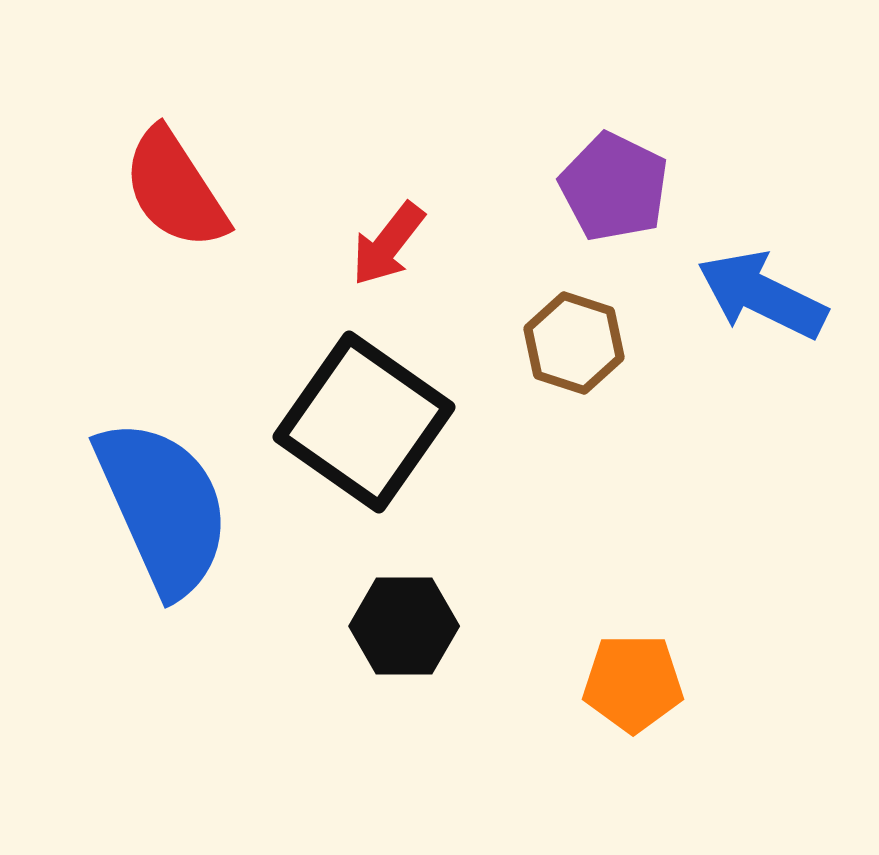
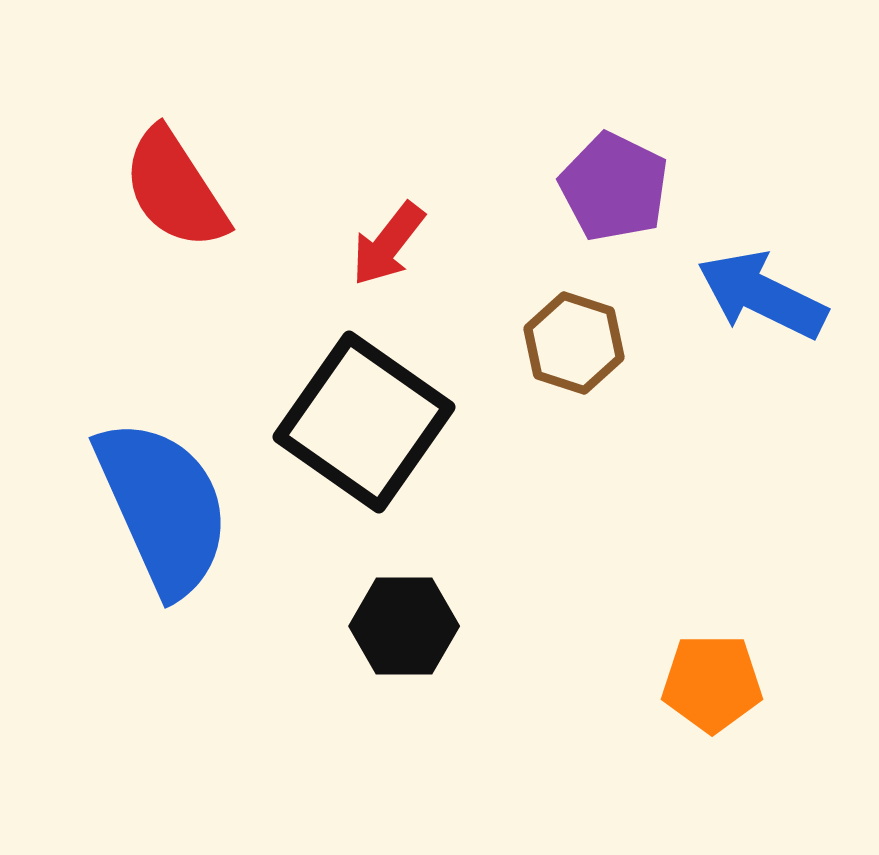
orange pentagon: moved 79 px right
